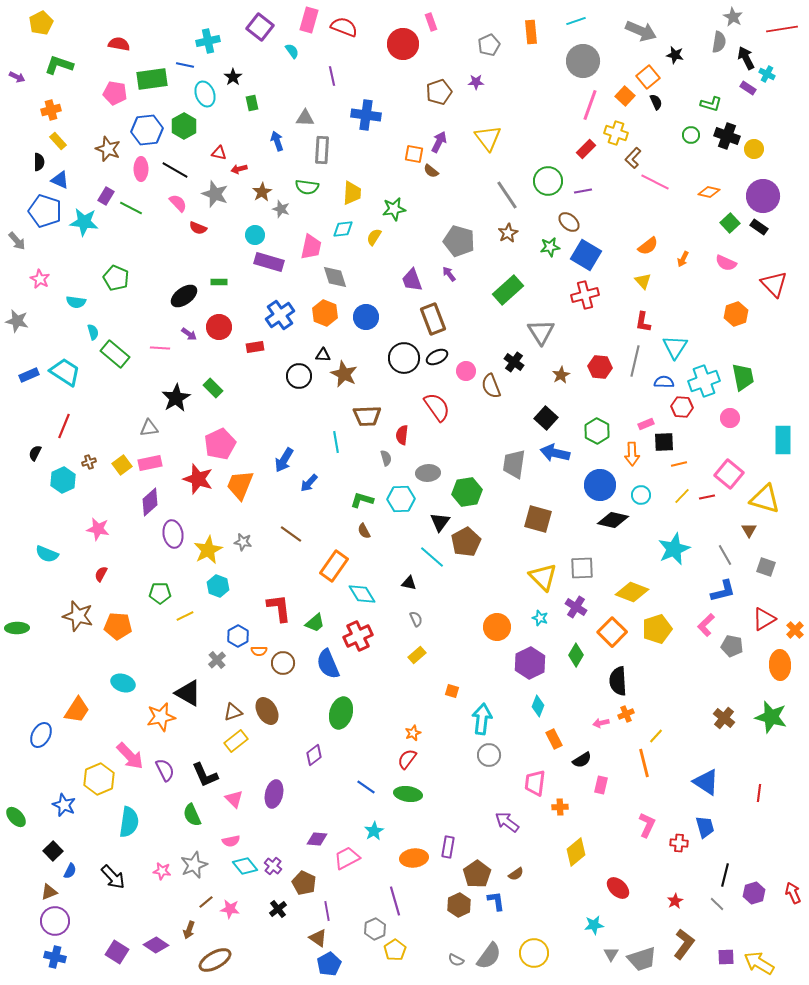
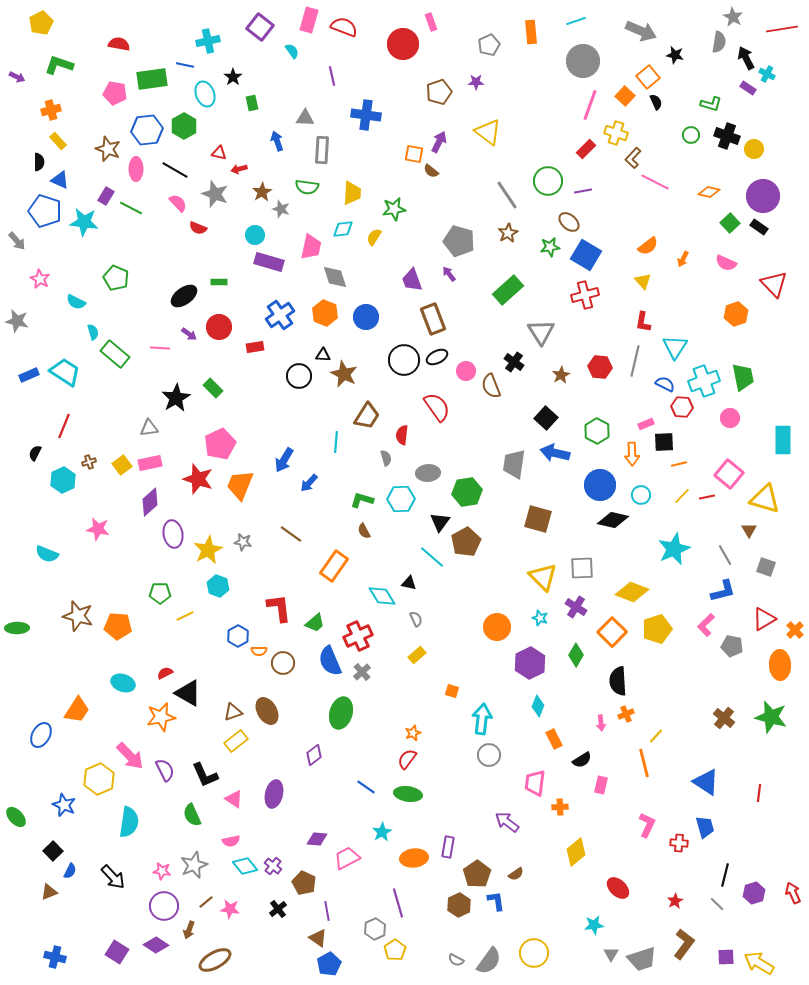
yellow triangle at (488, 138): moved 6 px up; rotated 16 degrees counterclockwise
pink ellipse at (141, 169): moved 5 px left
cyan semicircle at (76, 302): rotated 18 degrees clockwise
black circle at (404, 358): moved 2 px down
blue semicircle at (664, 382): moved 1 px right, 2 px down; rotated 24 degrees clockwise
brown trapezoid at (367, 416): rotated 56 degrees counterclockwise
cyan line at (336, 442): rotated 15 degrees clockwise
red semicircle at (101, 574): moved 64 px right, 99 px down; rotated 35 degrees clockwise
cyan diamond at (362, 594): moved 20 px right, 2 px down
gray cross at (217, 660): moved 145 px right, 12 px down
blue semicircle at (328, 664): moved 2 px right, 3 px up
pink arrow at (601, 723): rotated 84 degrees counterclockwise
pink triangle at (234, 799): rotated 12 degrees counterclockwise
cyan star at (374, 831): moved 8 px right, 1 px down
purple line at (395, 901): moved 3 px right, 2 px down
purple circle at (55, 921): moved 109 px right, 15 px up
gray semicircle at (489, 956): moved 5 px down
